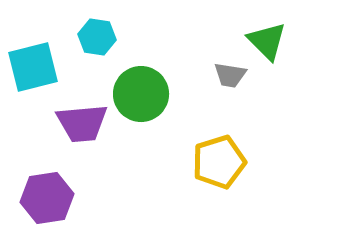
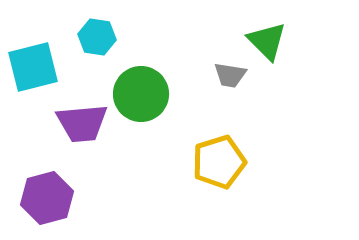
purple hexagon: rotated 6 degrees counterclockwise
